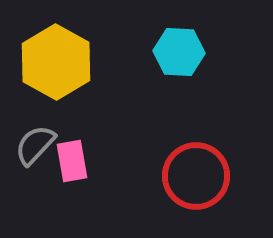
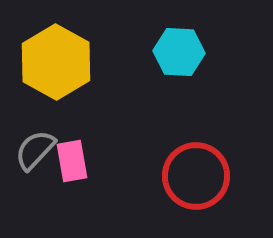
gray semicircle: moved 5 px down
